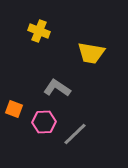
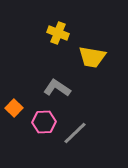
yellow cross: moved 19 px right, 2 px down
yellow trapezoid: moved 1 px right, 4 px down
orange square: moved 1 px up; rotated 24 degrees clockwise
gray line: moved 1 px up
